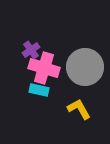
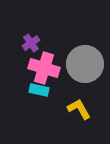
purple cross: moved 7 px up
gray circle: moved 3 px up
